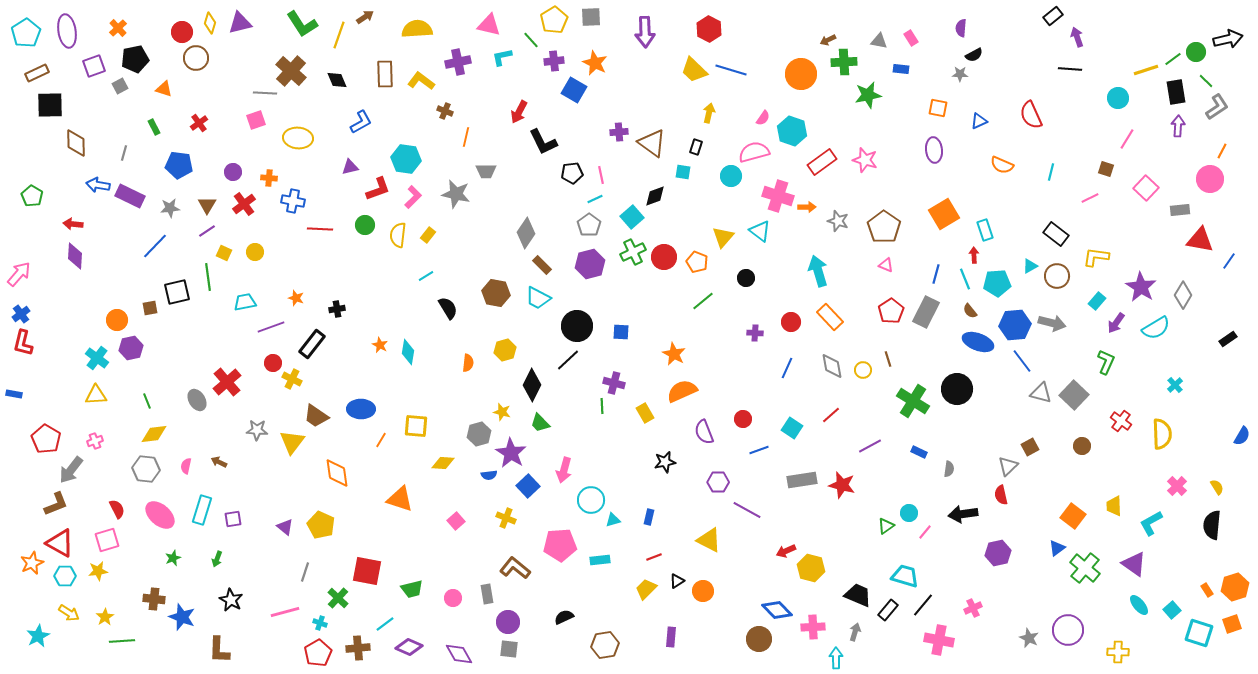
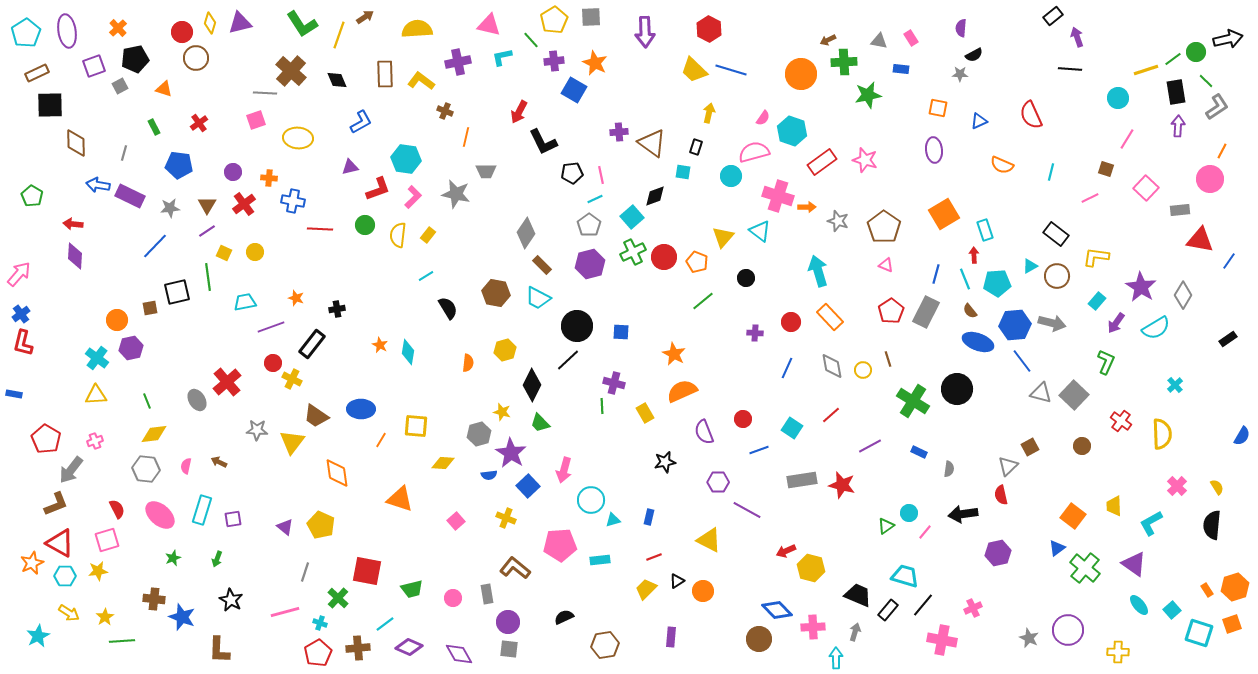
pink cross at (939, 640): moved 3 px right
